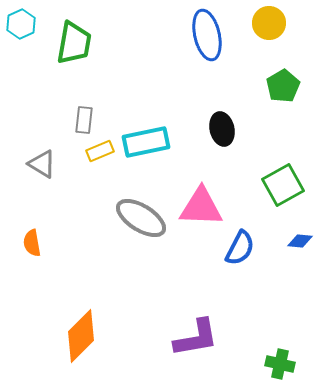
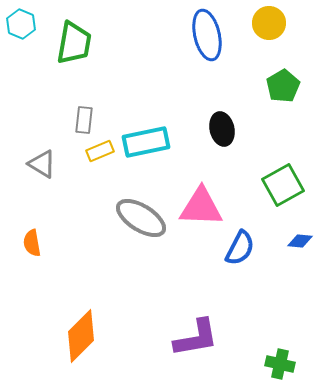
cyan hexagon: rotated 12 degrees counterclockwise
